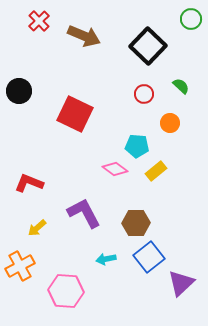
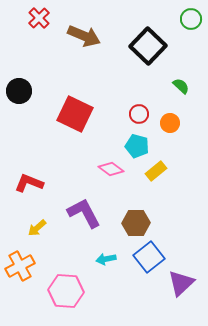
red cross: moved 3 px up
red circle: moved 5 px left, 20 px down
cyan pentagon: rotated 10 degrees clockwise
pink diamond: moved 4 px left
